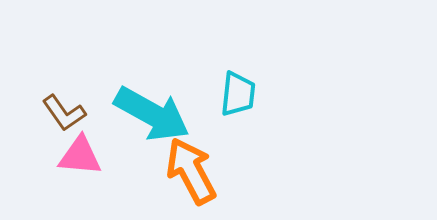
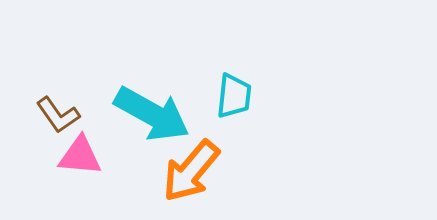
cyan trapezoid: moved 4 px left, 2 px down
brown L-shape: moved 6 px left, 2 px down
orange arrow: rotated 112 degrees counterclockwise
